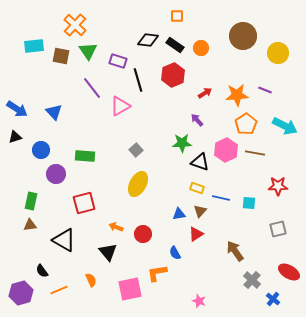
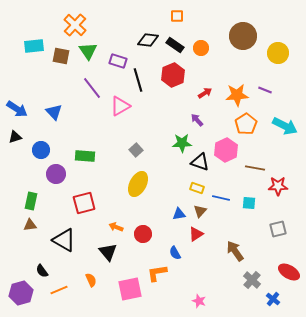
brown line at (255, 153): moved 15 px down
